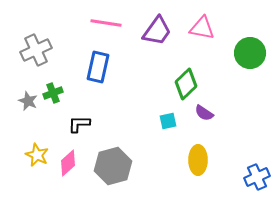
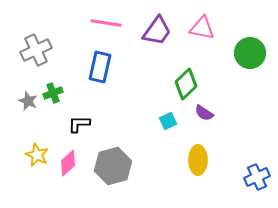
blue rectangle: moved 2 px right
cyan square: rotated 12 degrees counterclockwise
